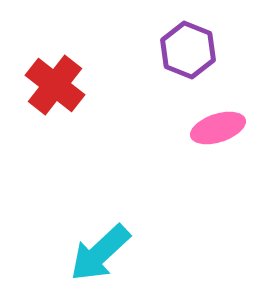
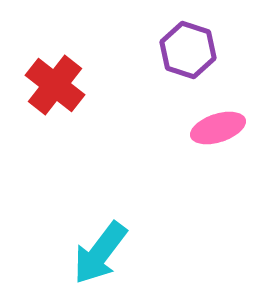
purple hexagon: rotated 4 degrees counterclockwise
cyan arrow: rotated 10 degrees counterclockwise
